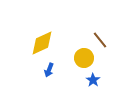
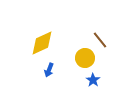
yellow circle: moved 1 px right
